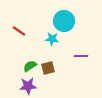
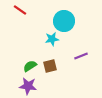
red line: moved 1 px right, 21 px up
cyan star: rotated 16 degrees counterclockwise
purple line: rotated 24 degrees counterclockwise
brown square: moved 2 px right, 2 px up
purple star: rotated 12 degrees clockwise
